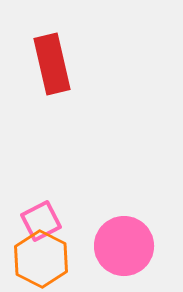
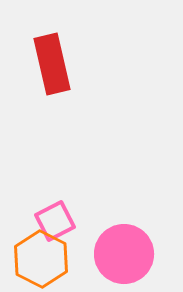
pink square: moved 14 px right
pink circle: moved 8 px down
